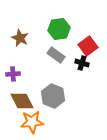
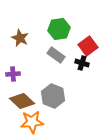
brown diamond: rotated 20 degrees counterclockwise
